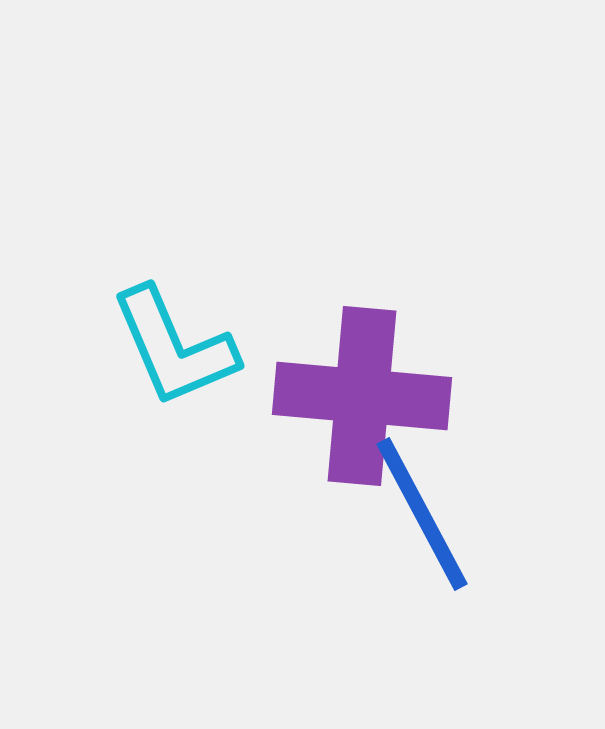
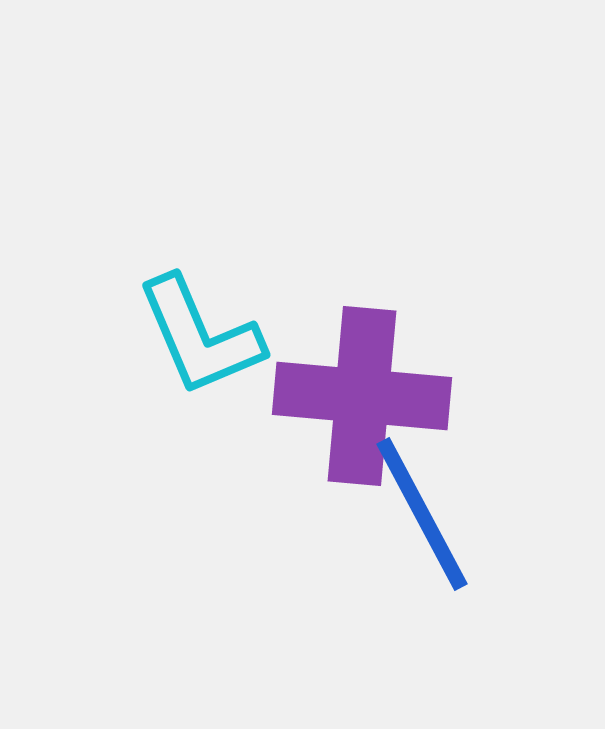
cyan L-shape: moved 26 px right, 11 px up
